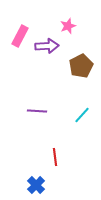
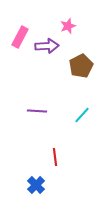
pink rectangle: moved 1 px down
